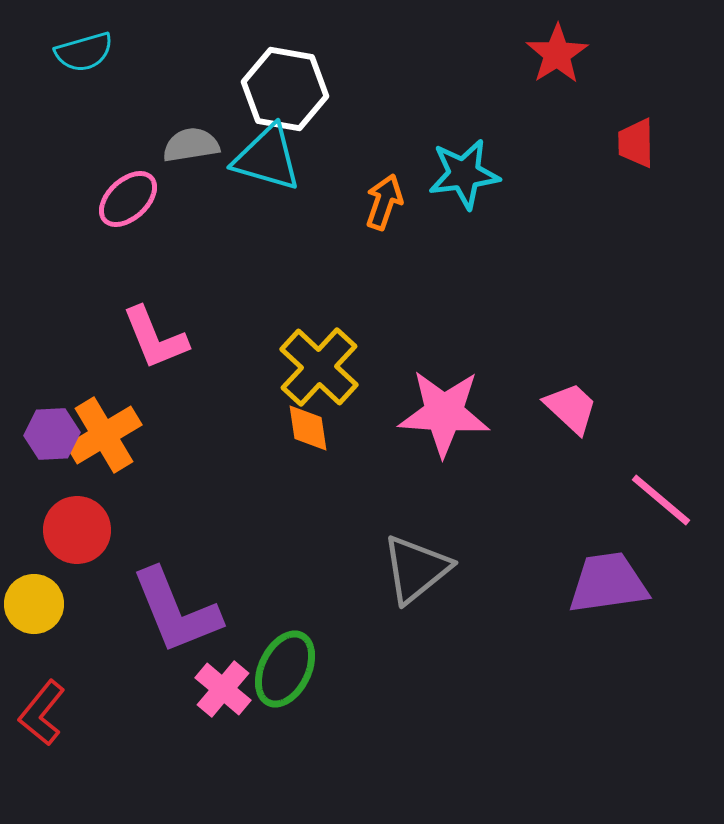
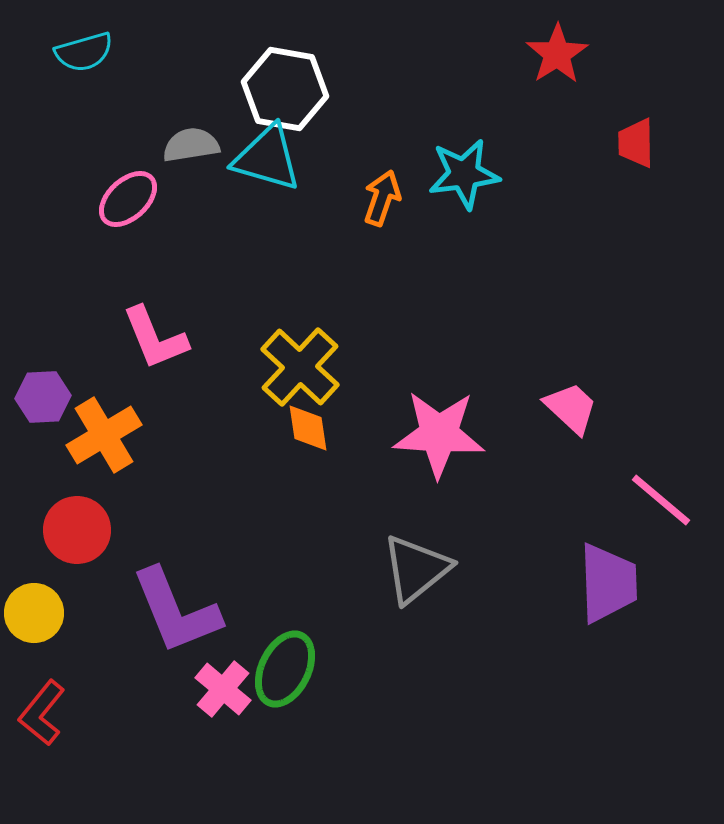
orange arrow: moved 2 px left, 4 px up
yellow cross: moved 19 px left
pink star: moved 5 px left, 21 px down
purple hexagon: moved 9 px left, 37 px up
purple trapezoid: rotated 96 degrees clockwise
yellow circle: moved 9 px down
